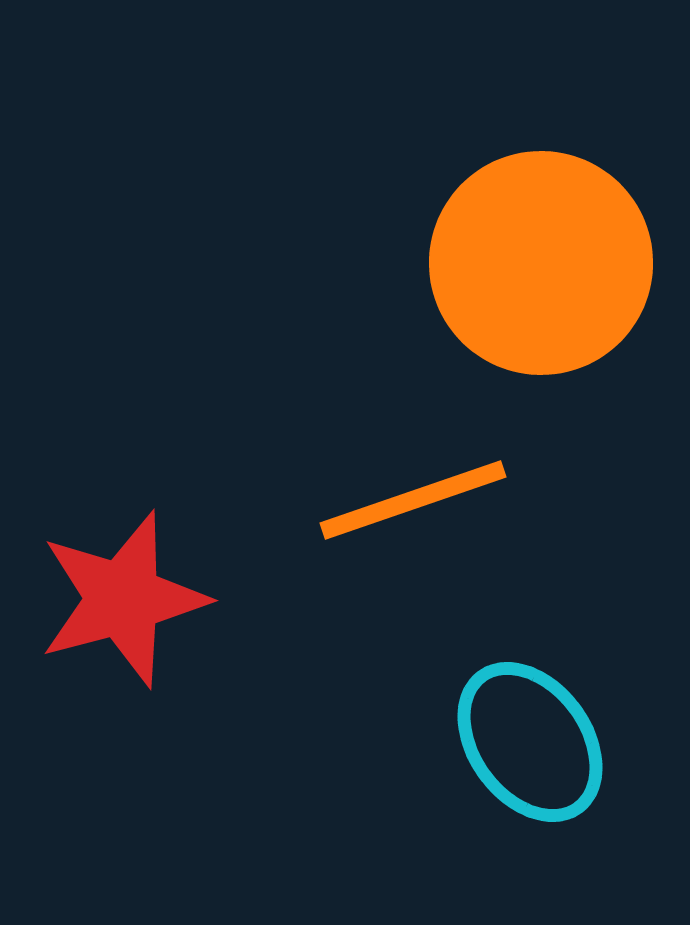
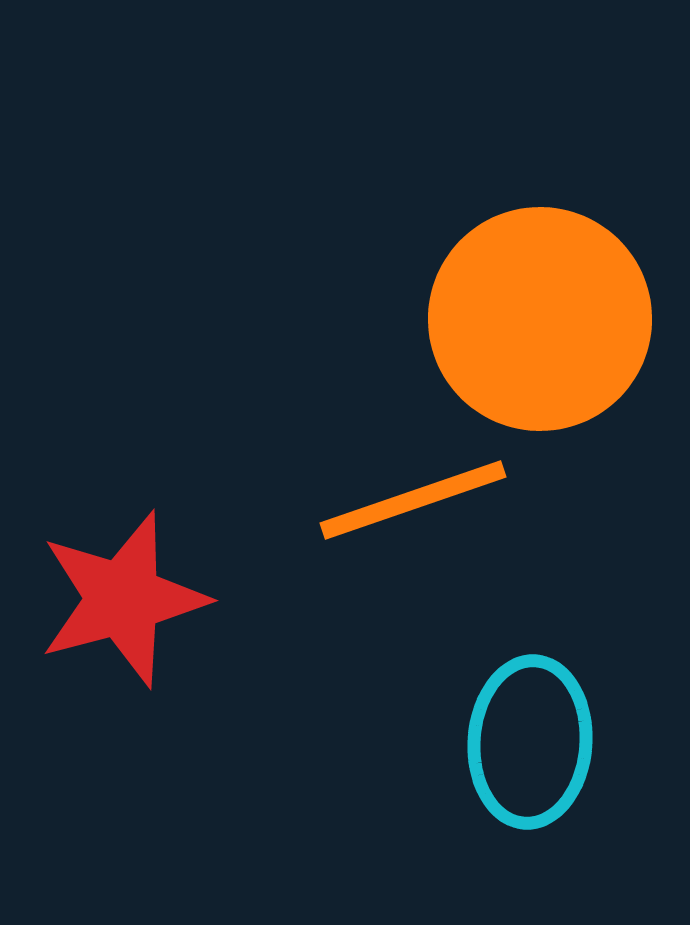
orange circle: moved 1 px left, 56 px down
cyan ellipse: rotated 40 degrees clockwise
